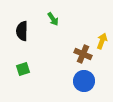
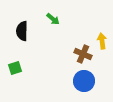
green arrow: rotated 16 degrees counterclockwise
yellow arrow: rotated 28 degrees counterclockwise
green square: moved 8 px left, 1 px up
